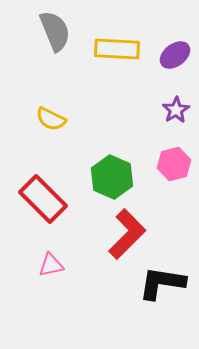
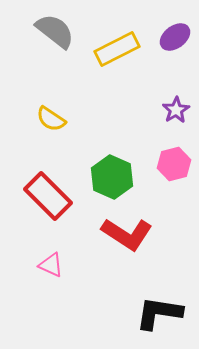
gray semicircle: rotated 30 degrees counterclockwise
yellow rectangle: rotated 30 degrees counterclockwise
purple ellipse: moved 18 px up
yellow semicircle: rotated 8 degrees clockwise
red rectangle: moved 5 px right, 3 px up
red L-shape: rotated 78 degrees clockwise
pink triangle: rotated 36 degrees clockwise
black L-shape: moved 3 px left, 30 px down
